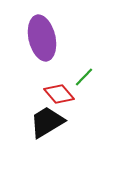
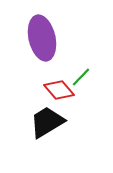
green line: moved 3 px left
red diamond: moved 4 px up
